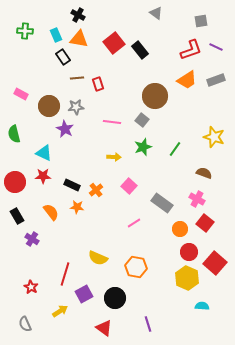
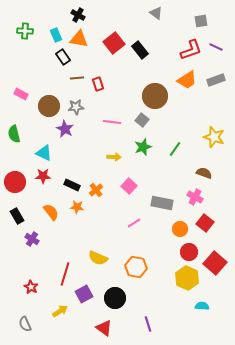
pink cross at (197, 199): moved 2 px left, 2 px up
gray rectangle at (162, 203): rotated 25 degrees counterclockwise
